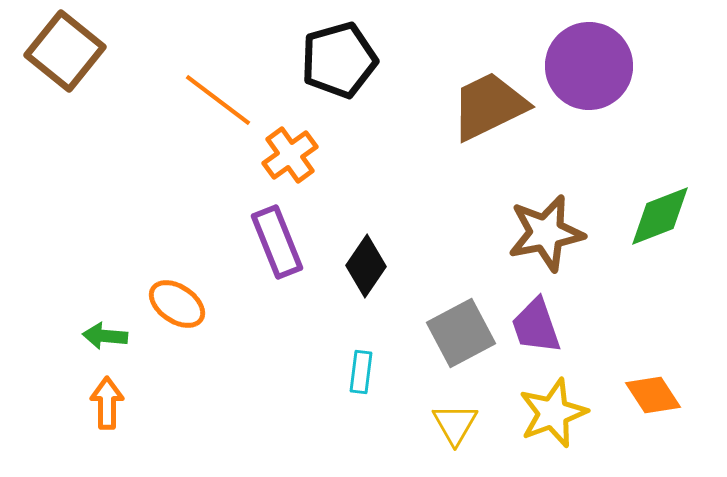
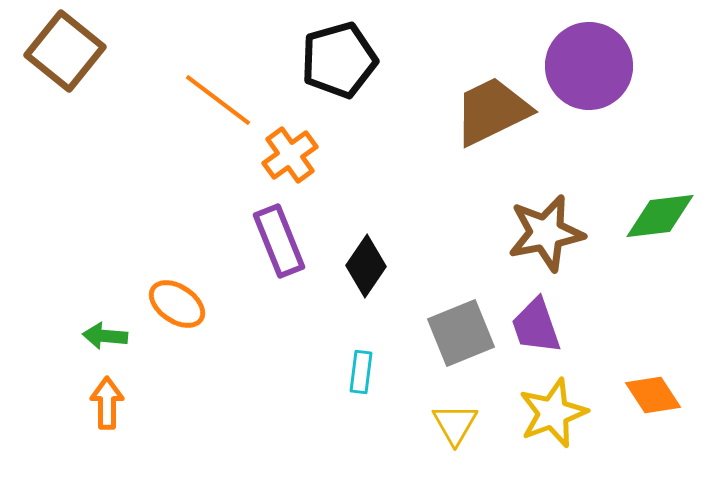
brown trapezoid: moved 3 px right, 5 px down
green diamond: rotated 14 degrees clockwise
purple rectangle: moved 2 px right, 1 px up
gray square: rotated 6 degrees clockwise
